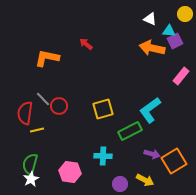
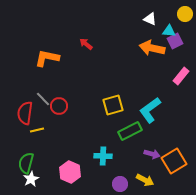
yellow square: moved 10 px right, 4 px up
green semicircle: moved 4 px left, 1 px up
pink hexagon: rotated 15 degrees clockwise
